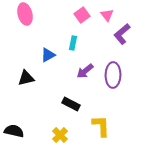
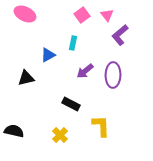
pink ellipse: rotated 50 degrees counterclockwise
purple L-shape: moved 2 px left, 1 px down
